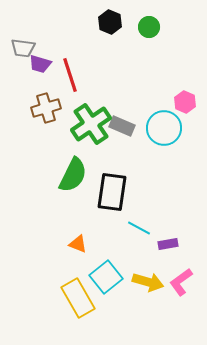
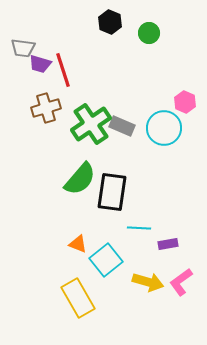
green circle: moved 6 px down
red line: moved 7 px left, 5 px up
green semicircle: moved 7 px right, 4 px down; rotated 15 degrees clockwise
cyan line: rotated 25 degrees counterclockwise
cyan square: moved 17 px up
